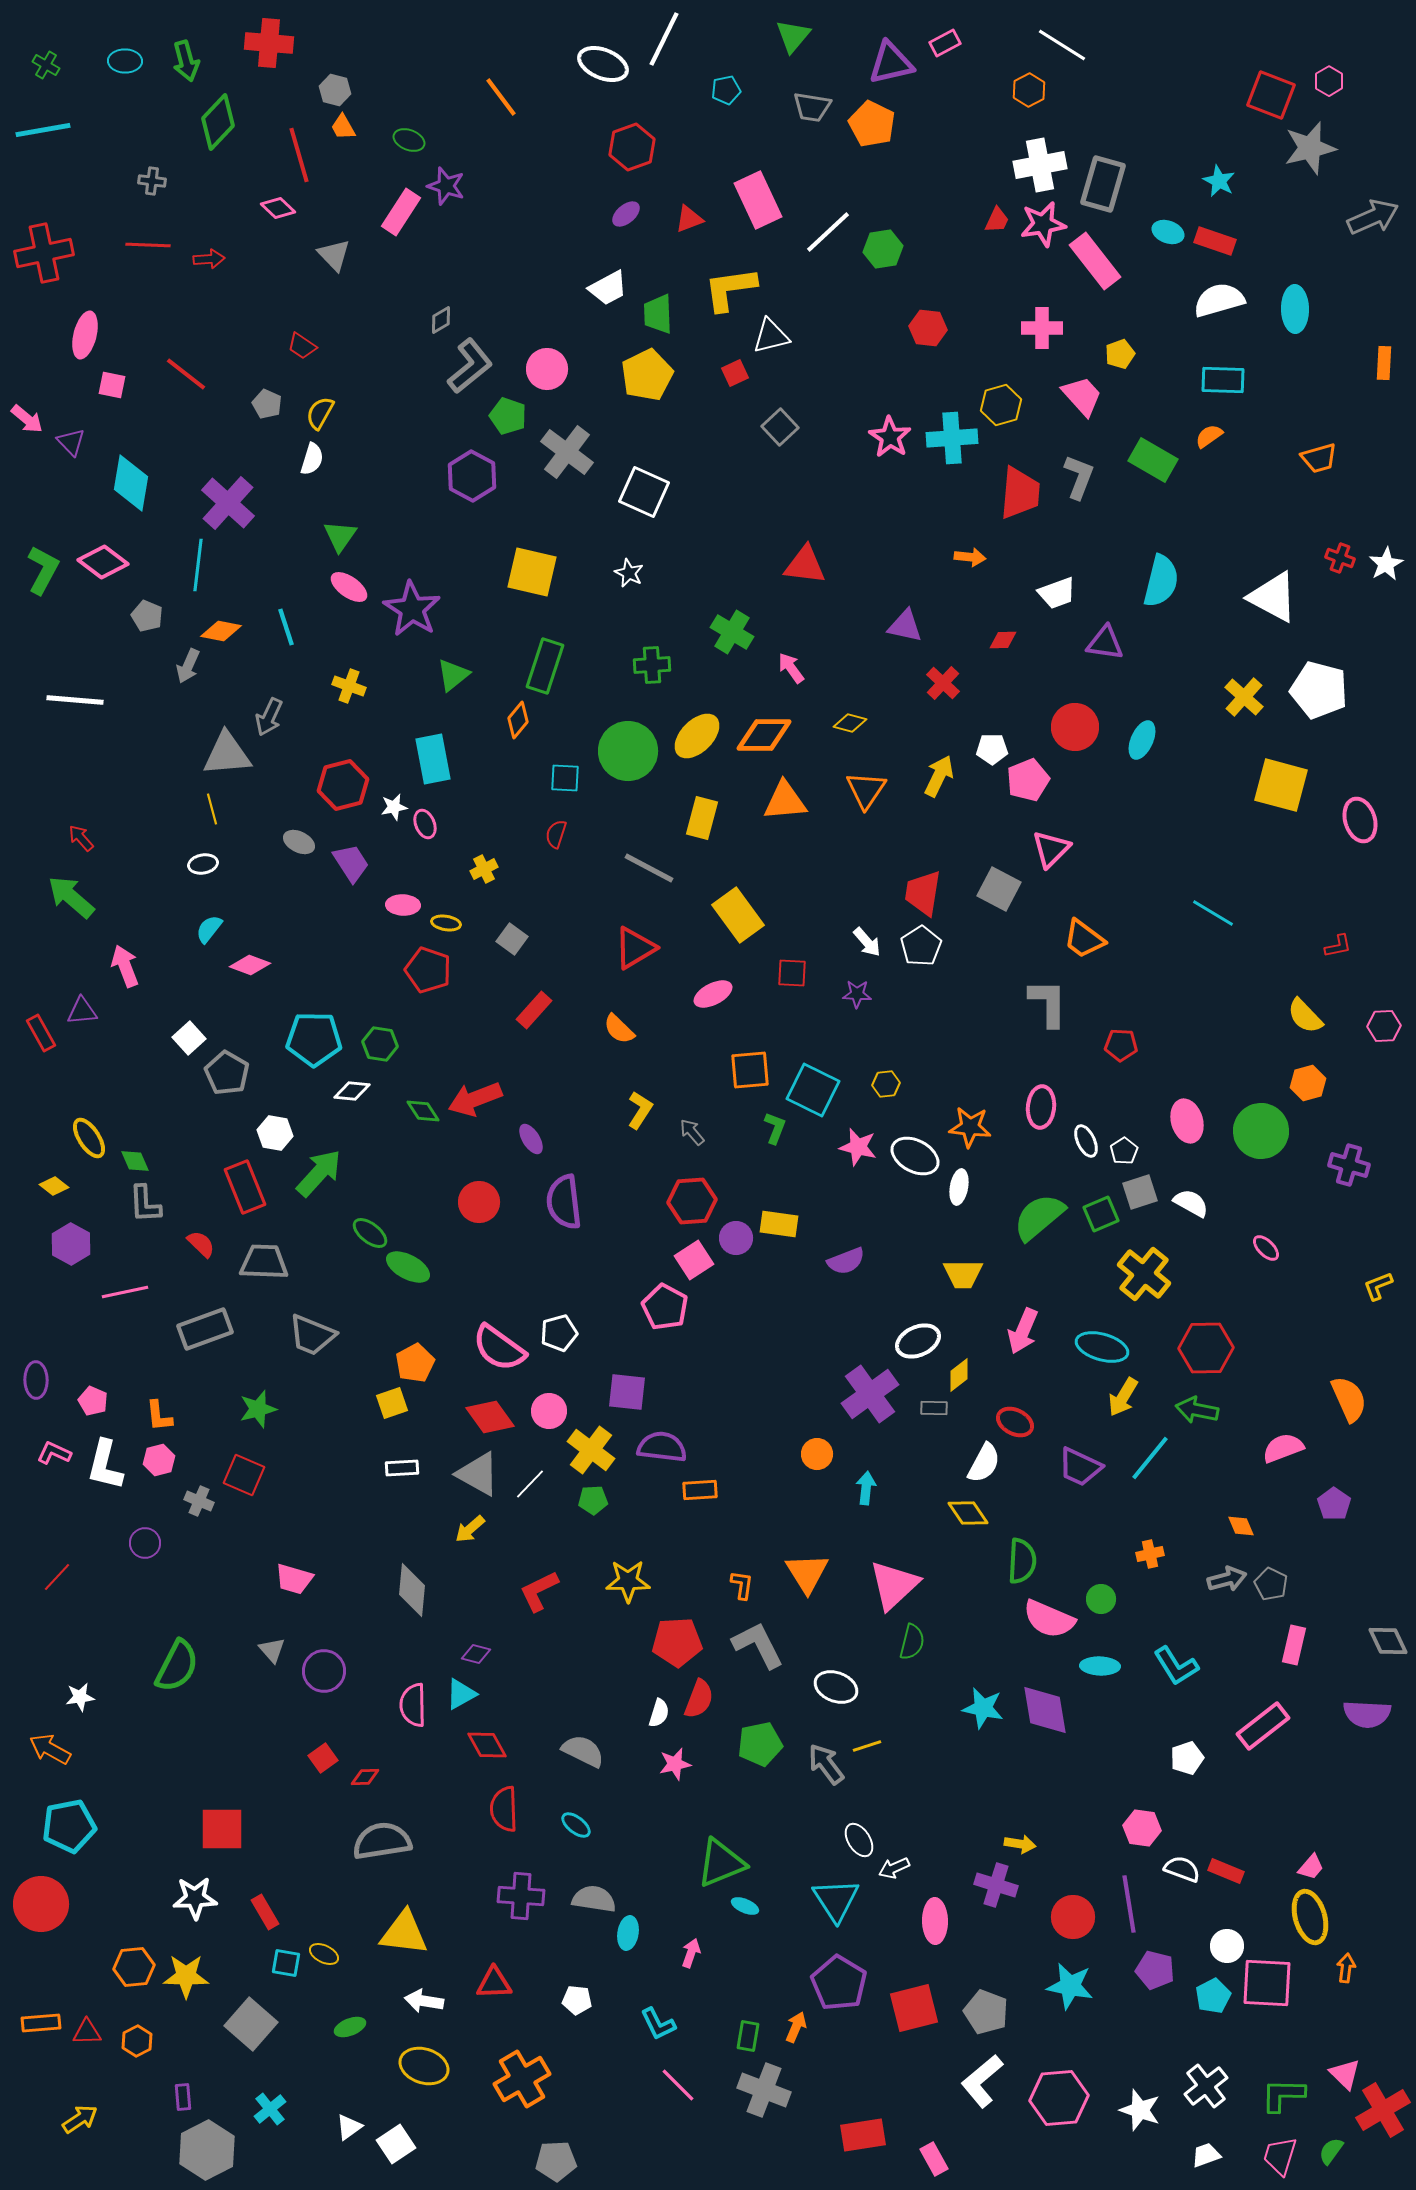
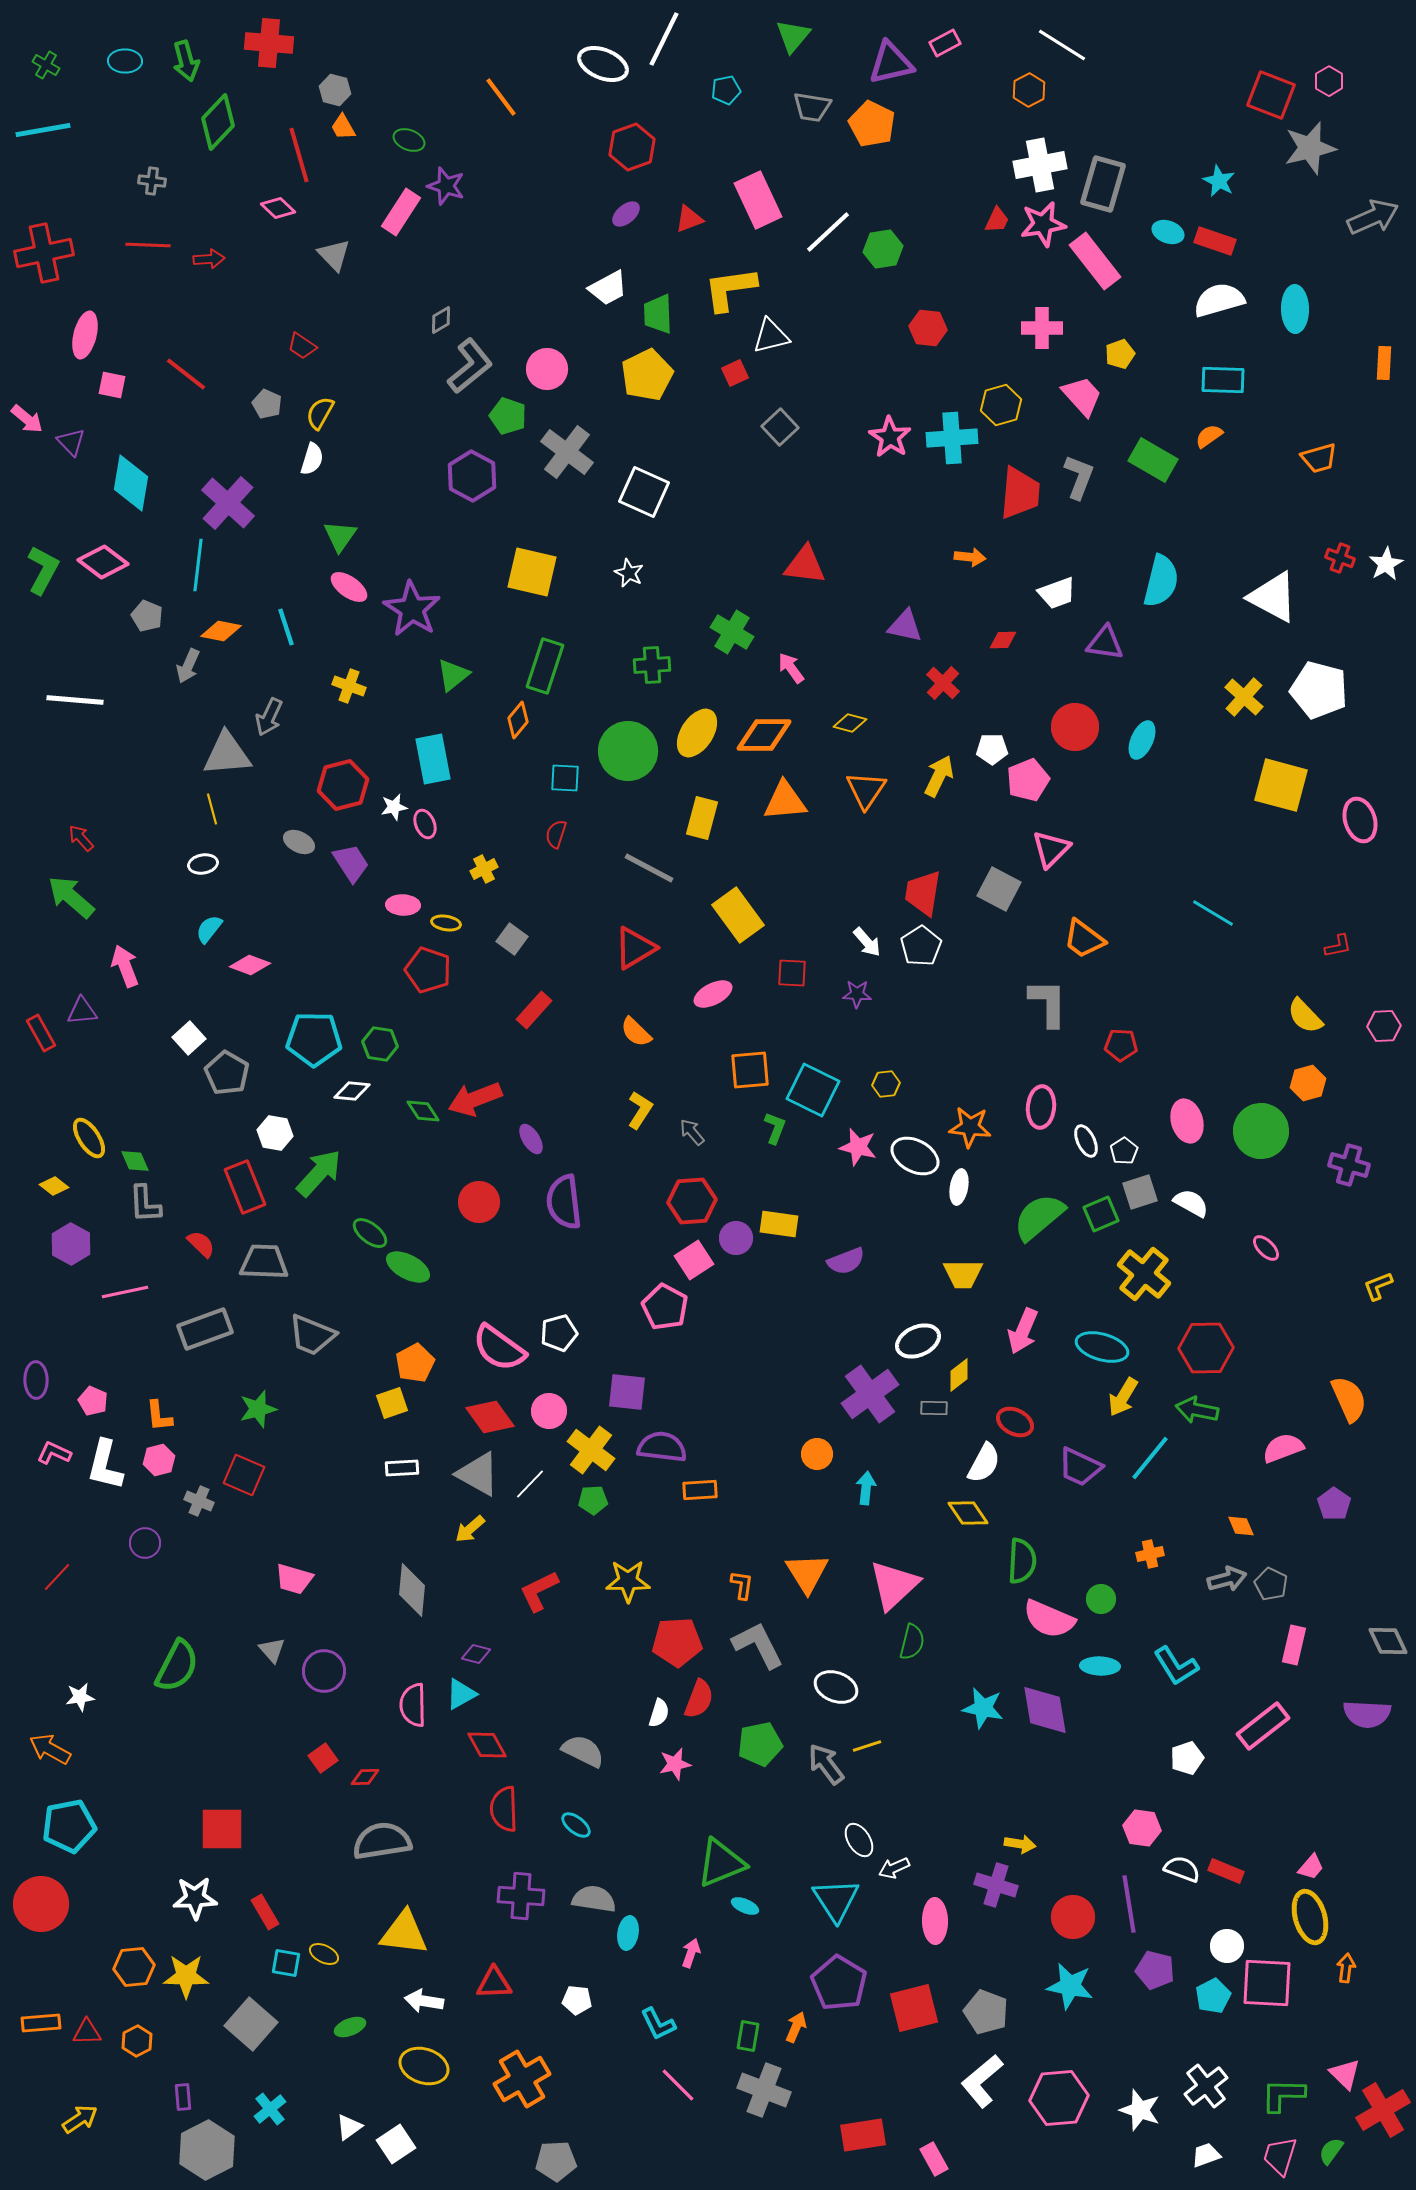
yellow ellipse at (697, 736): moved 3 px up; rotated 12 degrees counterclockwise
orange semicircle at (619, 1029): moved 17 px right, 3 px down
